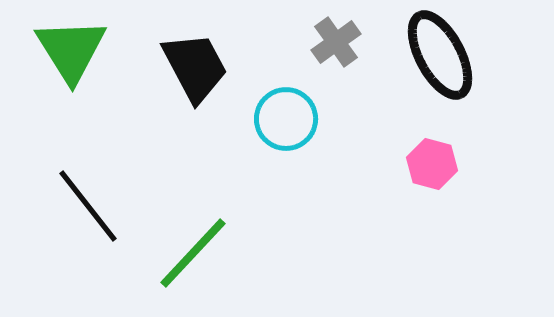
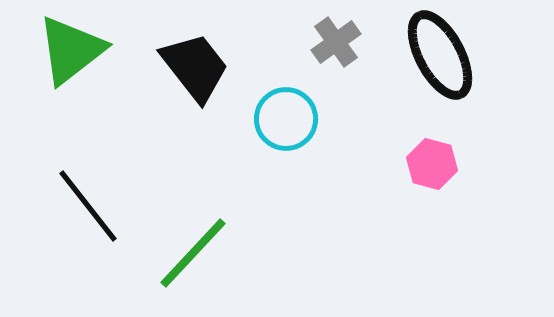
green triangle: rotated 24 degrees clockwise
black trapezoid: rotated 10 degrees counterclockwise
